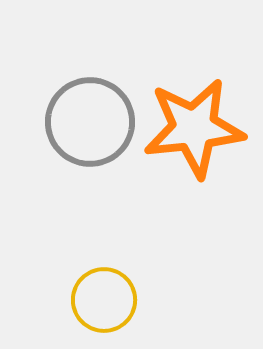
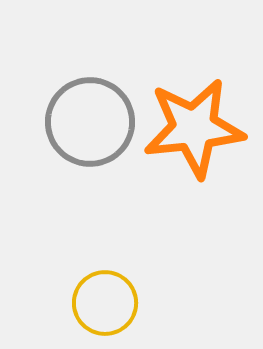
yellow circle: moved 1 px right, 3 px down
